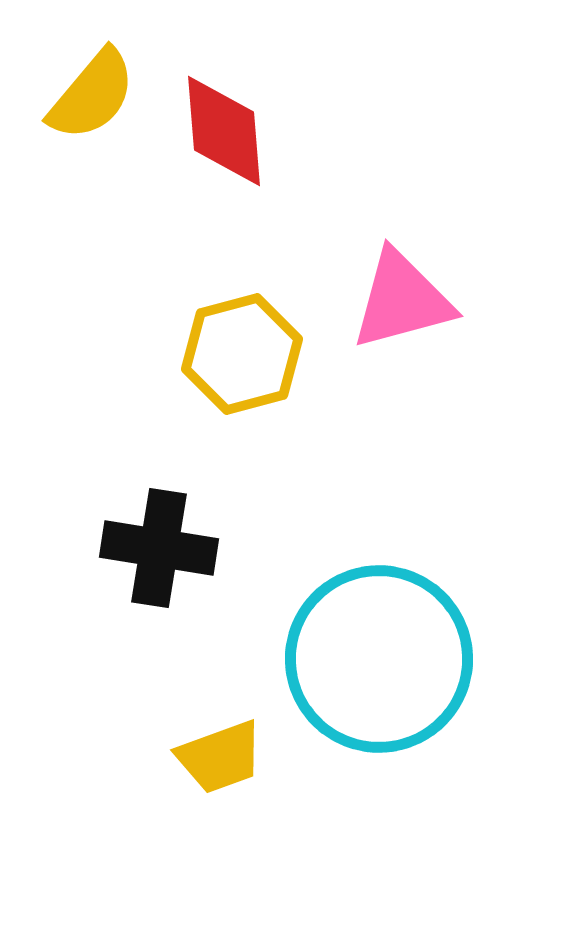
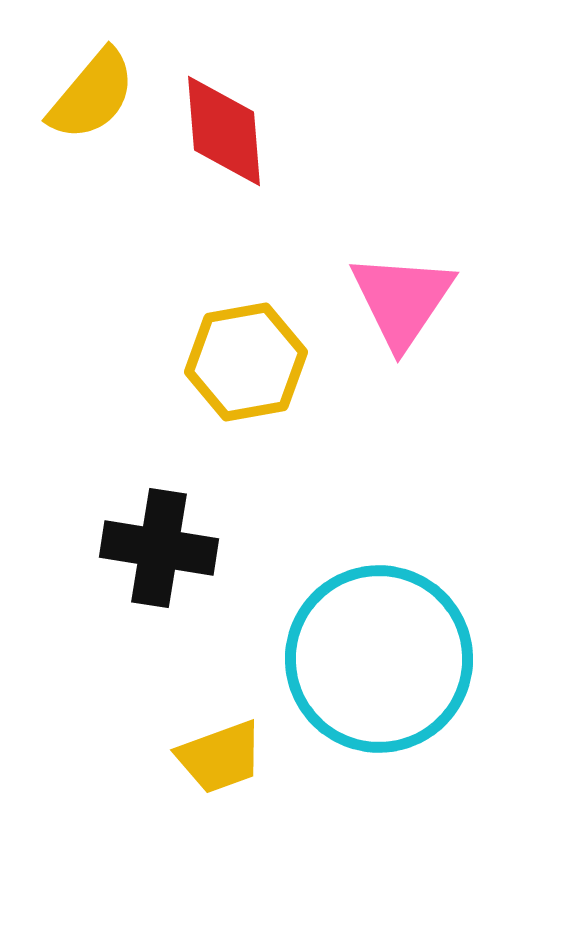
pink triangle: rotated 41 degrees counterclockwise
yellow hexagon: moved 4 px right, 8 px down; rotated 5 degrees clockwise
